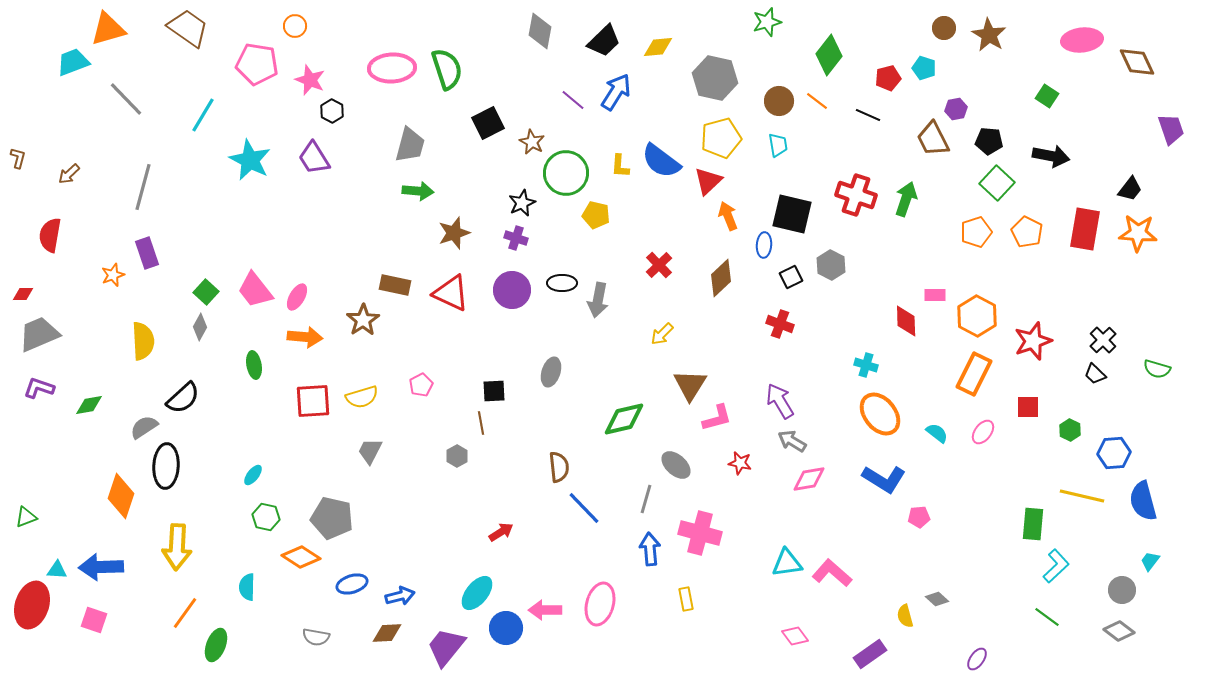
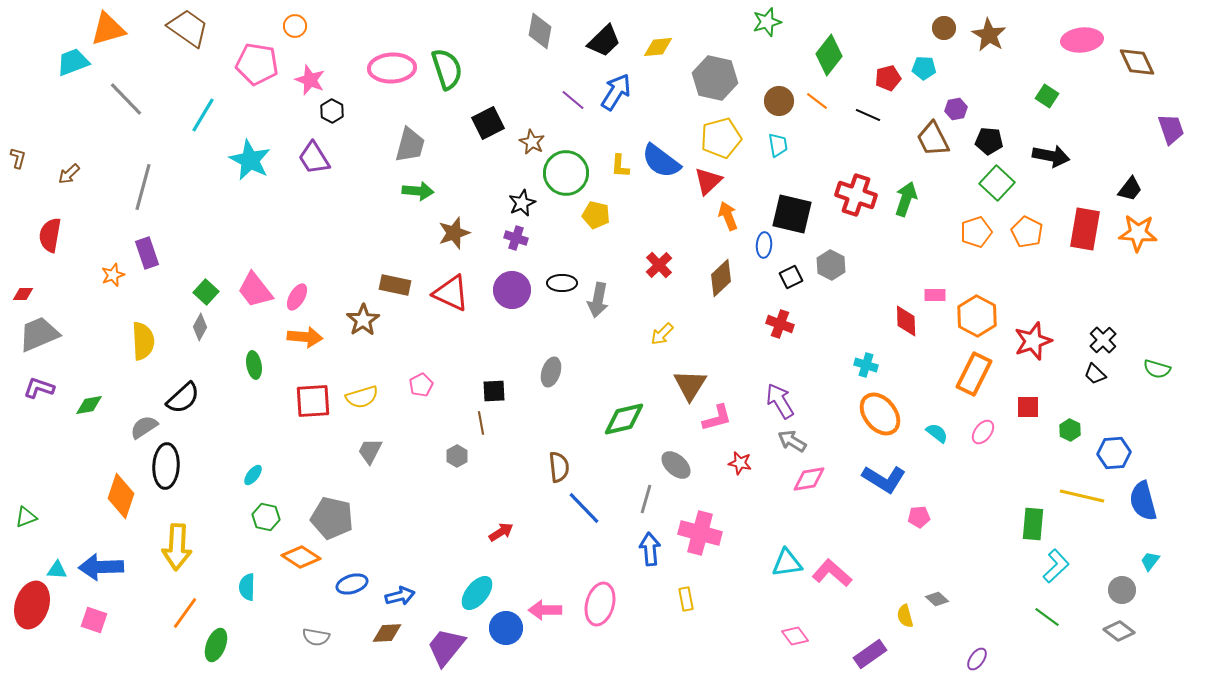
cyan pentagon at (924, 68): rotated 15 degrees counterclockwise
